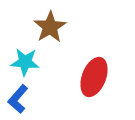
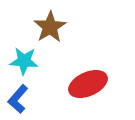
cyan star: moved 1 px left, 1 px up
red ellipse: moved 6 px left, 7 px down; rotated 45 degrees clockwise
